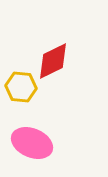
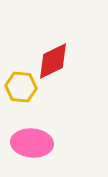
pink ellipse: rotated 18 degrees counterclockwise
